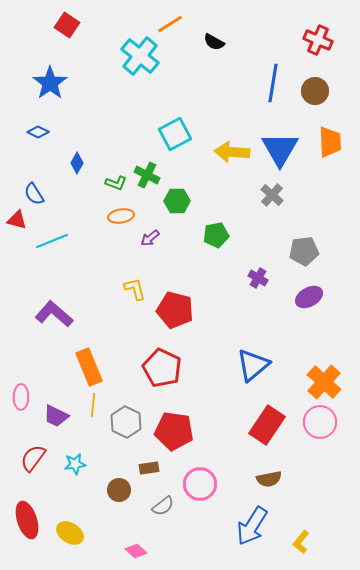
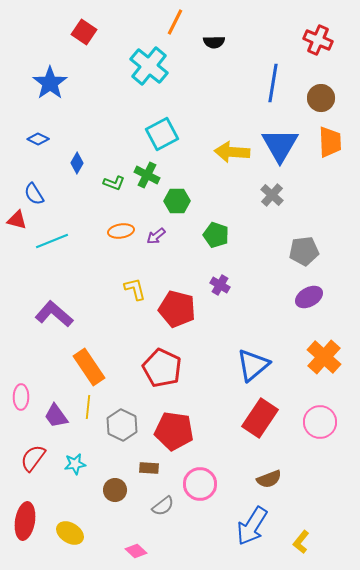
orange line at (170, 24): moved 5 px right, 2 px up; rotated 32 degrees counterclockwise
red square at (67, 25): moved 17 px right, 7 px down
black semicircle at (214, 42): rotated 30 degrees counterclockwise
cyan cross at (140, 56): moved 9 px right, 10 px down
brown circle at (315, 91): moved 6 px right, 7 px down
blue diamond at (38, 132): moved 7 px down
cyan square at (175, 134): moved 13 px left
blue triangle at (280, 149): moved 4 px up
green L-shape at (116, 183): moved 2 px left
orange ellipse at (121, 216): moved 15 px down
green pentagon at (216, 235): rotated 30 degrees clockwise
purple arrow at (150, 238): moved 6 px right, 2 px up
purple cross at (258, 278): moved 38 px left, 7 px down
red pentagon at (175, 310): moved 2 px right, 1 px up
orange rectangle at (89, 367): rotated 12 degrees counterclockwise
orange cross at (324, 382): moved 25 px up
yellow line at (93, 405): moved 5 px left, 2 px down
purple trapezoid at (56, 416): rotated 28 degrees clockwise
gray hexagon at (126, 422): moved 4 px left, 3 px down
red rectangle at (267, 425): moved 7 px left, 7 px up
brown rectangle at (149, 468): rotated 12 degrees clockwise
brown semicircle at (269, 479): rotated 10 degrees counterclockwise
brown circle at (119, 490): moved 4 px left
red ellipse at (27, 520): moved 2 px left, 1 px down; rotated 27 degrees clockwise
